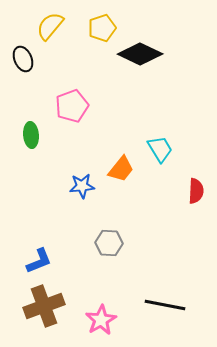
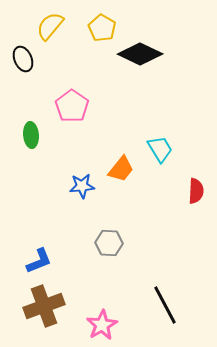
yellow pentagon: rotated 24 degrees counterclockwise
pink pentagon: rotated 16 degrees counterclockwise
black line: rotated 51 degrees clockwise
pink star: moved 1 px right, 5 px down
